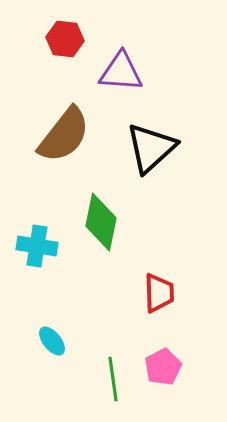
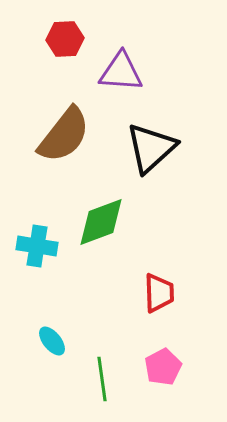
red hexagon: rotated 9 degrees counterclockwise
green diamond: rotated 58 degrees clockwise
green line: moved 11 px left
